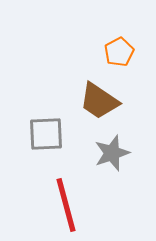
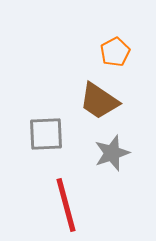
orange pentagon: moved 4 px left
